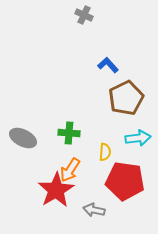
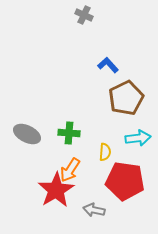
gray ellipse: moved 4 px right, 4 px up
